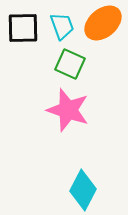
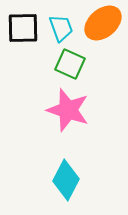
cyan trapezoid: moved 1 px left, 2 px down
cyan diamond: moved 17 px left, 10 px up
